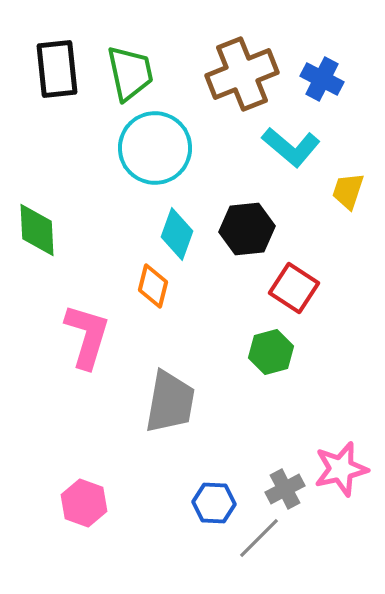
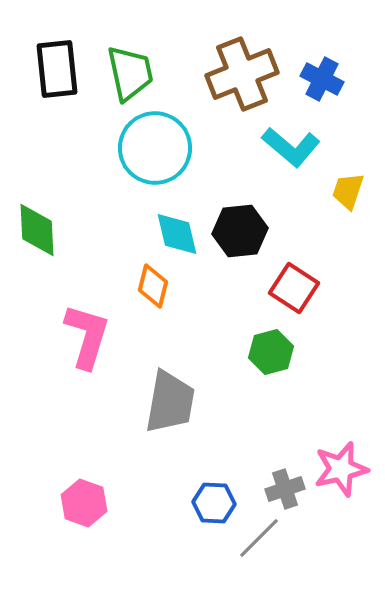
black hexagon: moved 7 px left, 2 px down
cyan diamond: rotated 33 degrees counterclockwise
gray cross: rotated 9 degrees clockwise
